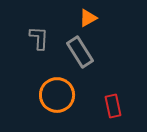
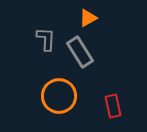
gray L-shape: moved 7 px right, 1 px down
orange circle: moved 2 px right, 1 px down
